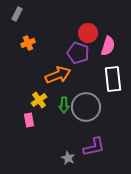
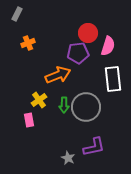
purple pentagon: rotated 25 degrees counterclockwise
